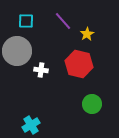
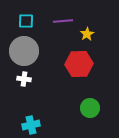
purple line: rotated 54 degrees counterclockwise
gray circle: moved 7 px right
red hexagon: rotated 16 degrees counterclockwise
white cross: moved 17 px left, 9 px down
green circle: moved 2 px left, 4 px down
cyan cross: rotated 18 degrees clockwise
